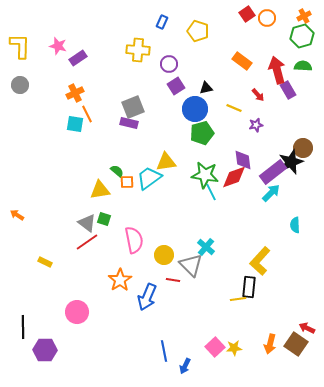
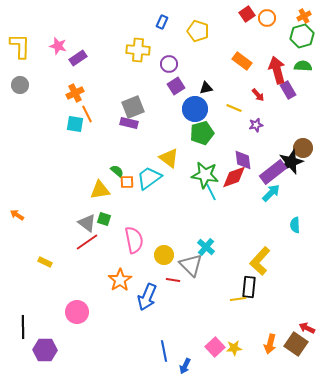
yellow triangle at (166, 162): moved 3 px right, 4 px up; rotated 45 degrees clockwise
